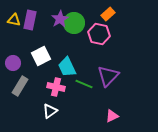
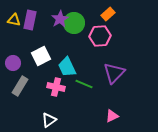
pink hexagon: moved 1 px right, 2 px down; rotated 15 degrees counterclockwise
purple triangle: moved 6 px right, 3 px up
white triangle: moved 1 px left, 9 px down
